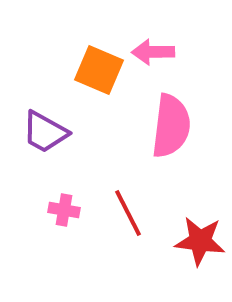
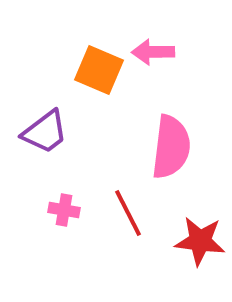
pink semicircle: moved 21 px down
purple trapezoid: rotated 66 degrees counterclockwise
